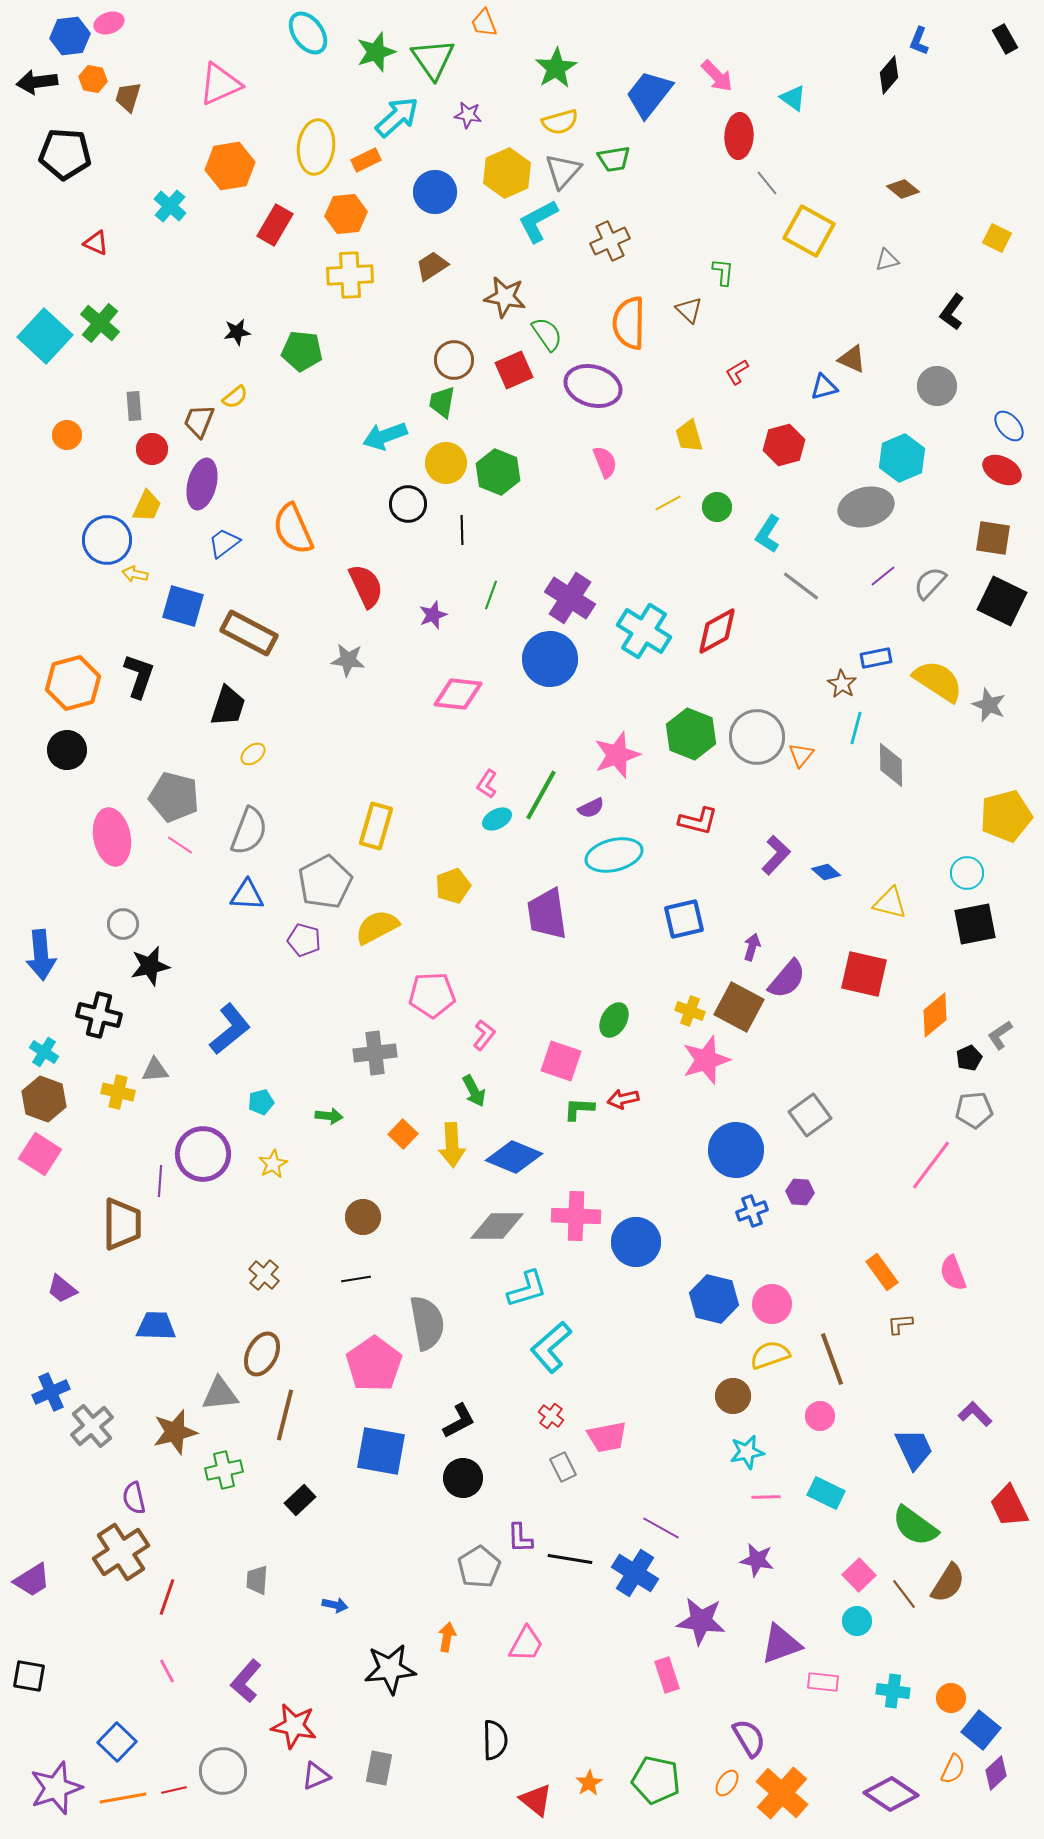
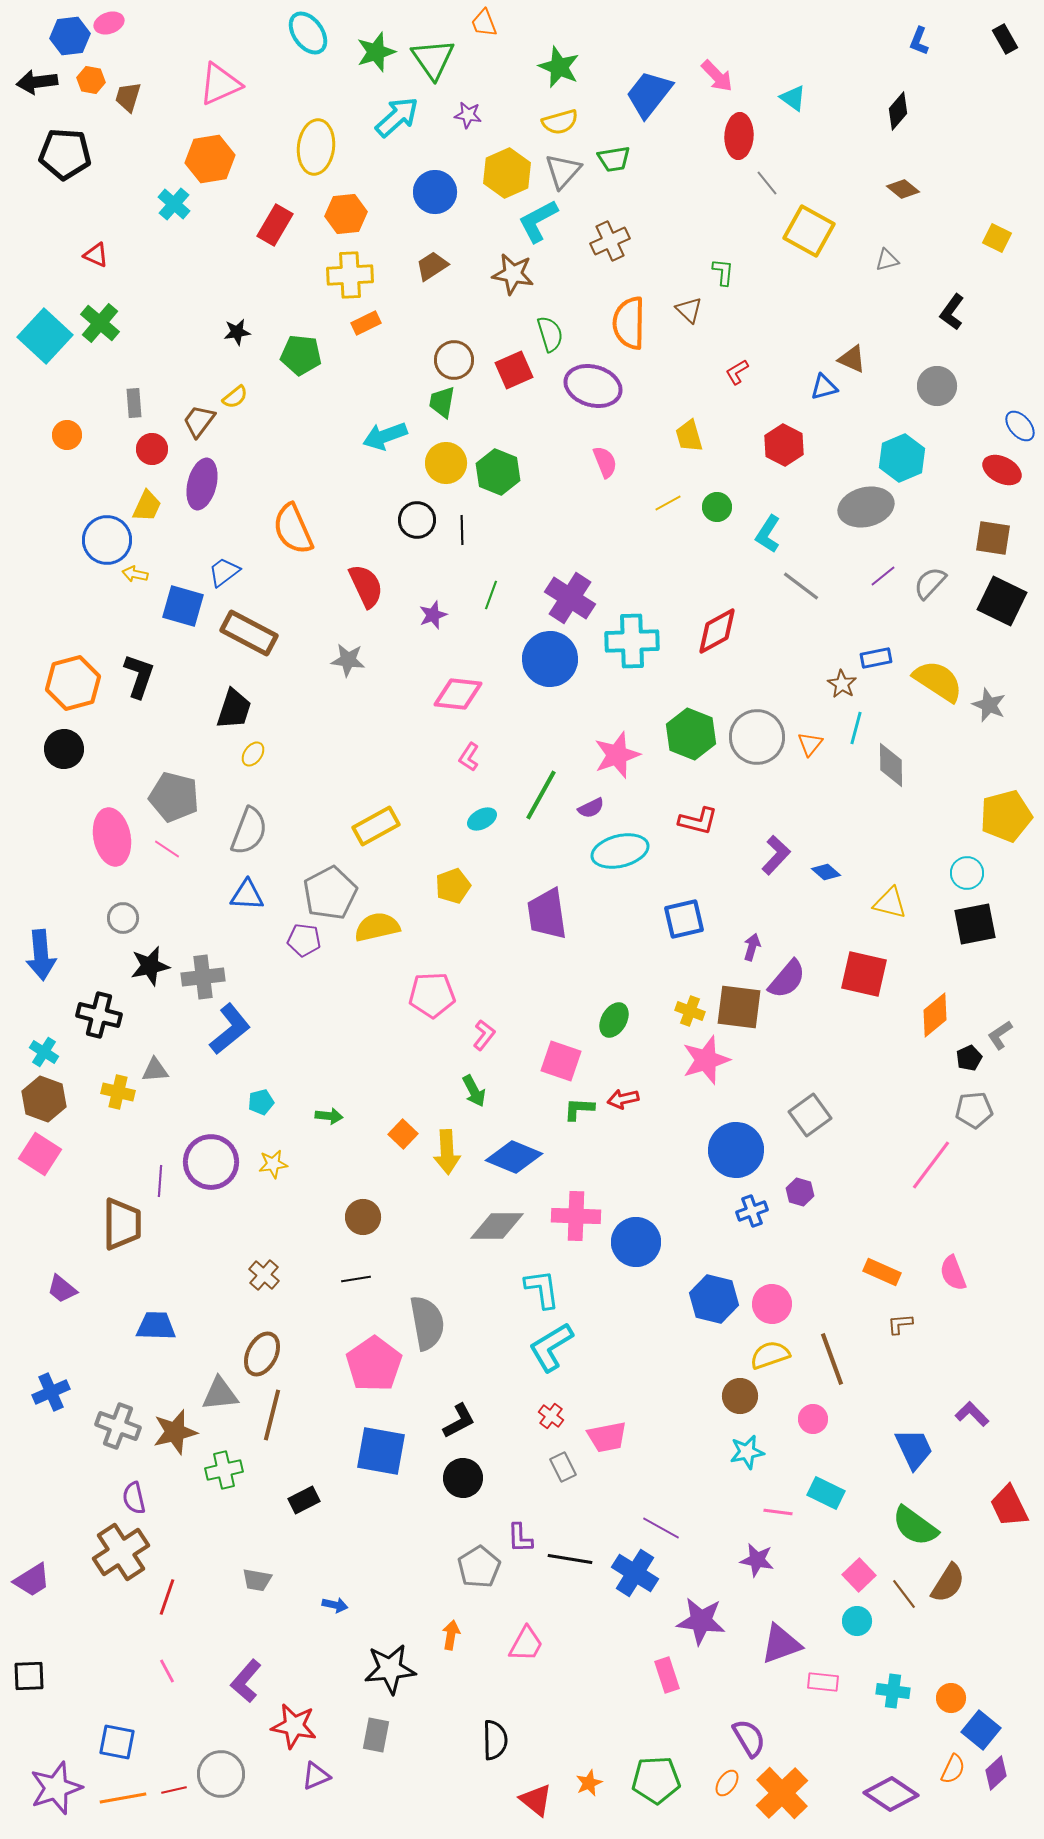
green star at (556, 68): moved 3 px right, 1 px up; rotated 18 degrees counterclockwise
black diamond at (889, 75): moved 9 px right, 36 px down
orange hexagon at (93, 79): moved 2 px left, 1 px down
orange rectangle at (366, 160): moved 163 px down
orange hexagon at (230, 166): moved 20 px left, 7 px up
cyan cross at (170, 206): moved 4 px right, 2 px up
red triangle at (96, 243): moved 12 px down
brown star at (505, 297): moved 8 px right, 23 px up
green semicircle at (547, 334): moved 3 px right; rotated 18 degrees clockwise
green pentagon at (302, 351): moved 1 px left, 4 px down
gray rectangle at (134, 406): moved 3 px up
brown trapezoid at (199, 421): rotated 15 degrees clockwise
blue ellipse at (1009, 426): moved 11 px right
red hexagon at (784, 445): rotated 18 degrees counterclockwise
black circle at (408, 504): moved 9 px right, 16 px down
blue trapezoid at (224, 543): moved 29 px down
cyan cross at (644, 631): moved 12 px left, 10 px down; rotated 34 degrees counterclockwise
black trapezoid at (228, 706): moved 6 px right, 3 px down
black circle at (67, 750): moved 3 px left, 1 px up
yellow ellipse at (253, 754): rotated 15 degrees counterclockwise
orange triangle at (801, 755): moved 9 px right, 11 px up
pink L-shape at (487, 784): moved 18 px left, 27 px up
cyan ellipse at (497, 819): moved 15 px left
yellow rectangle at (376, 826): rotated 45 degrees clockwise
pink line at (180, 845): moved 13 px left, 4 px down
cyan ellipse at (614, 855): moved 6 px right, 4 px up
gray pentagon at (325, 882): moved 5 px right, 11 px down
gray circle at (123, 924): moved 6 px up
yellow semicircle at (377, 927): rotated 15 degrees clockwise
purple pentagon at (304, 940): rotated 8 degrees counterclockwise
brown square at (739, 1007): rotated 21 degrees counterclockwise
gray cross at (375, 1053): moved 172 px left, 76 px up
yellow arrow at (452, 1145): moved 5 px left, 7 px down
purple circle at (203, 1154): moved 8 px right, 8 px down
yellow star at (273, 1164): rotated 20 degrees clockwise
purple hexagon at (800, 1192): rotated 12 degrees clockwise
orange rectangle at (882, 1272): rotated 30 degrees counterclockwise
cyan L-shape at (527, 1289): moved 15 px right; rotated 81 degrees counterclockwise
cyan L-shape at (551, 1347): rotated 10 degrees clockwise
brown circle at (733, 1396): moved 7 px right
purple L-shape at (975, 1414): moved 3 px left
brown line at (285, 1415): moved 13 px left
pink circle at (820, 1416): moved 7 px left, 3 px down
gray cross at (92, 1426): moved 26 px right; rotated 30 degrees counterclockwise
pink line at (766, 1497): moved 12 px right, 15 px down; rotated 8 degrees clockwise
black rectangle at (300, 1500): moved 4 px right; rotated 16 degrees clockwise
gray trapezoid at (257, 1580): rotated 84 degrees counterclockwise
orange arrow at (447, 1637): moved 4 px right, 2 px up
black square at (29, 1676): rotated 12 degrees counterclockwise
blue square at (117, 1742): rotated 33 degrees counterclockwise
gray rectangle at (379, 1768): moved 3 px left, 33 px up
gray circle at (223, 1771): moved 2 px left, 3 px down
green pentagon at (656, 1780): rotated 15 degrees counterclockwise
orange star at (589, 1783): rotated 8 degrees clockwise
orange cross at (782, 1793): rotated 4 degrees clockwise
